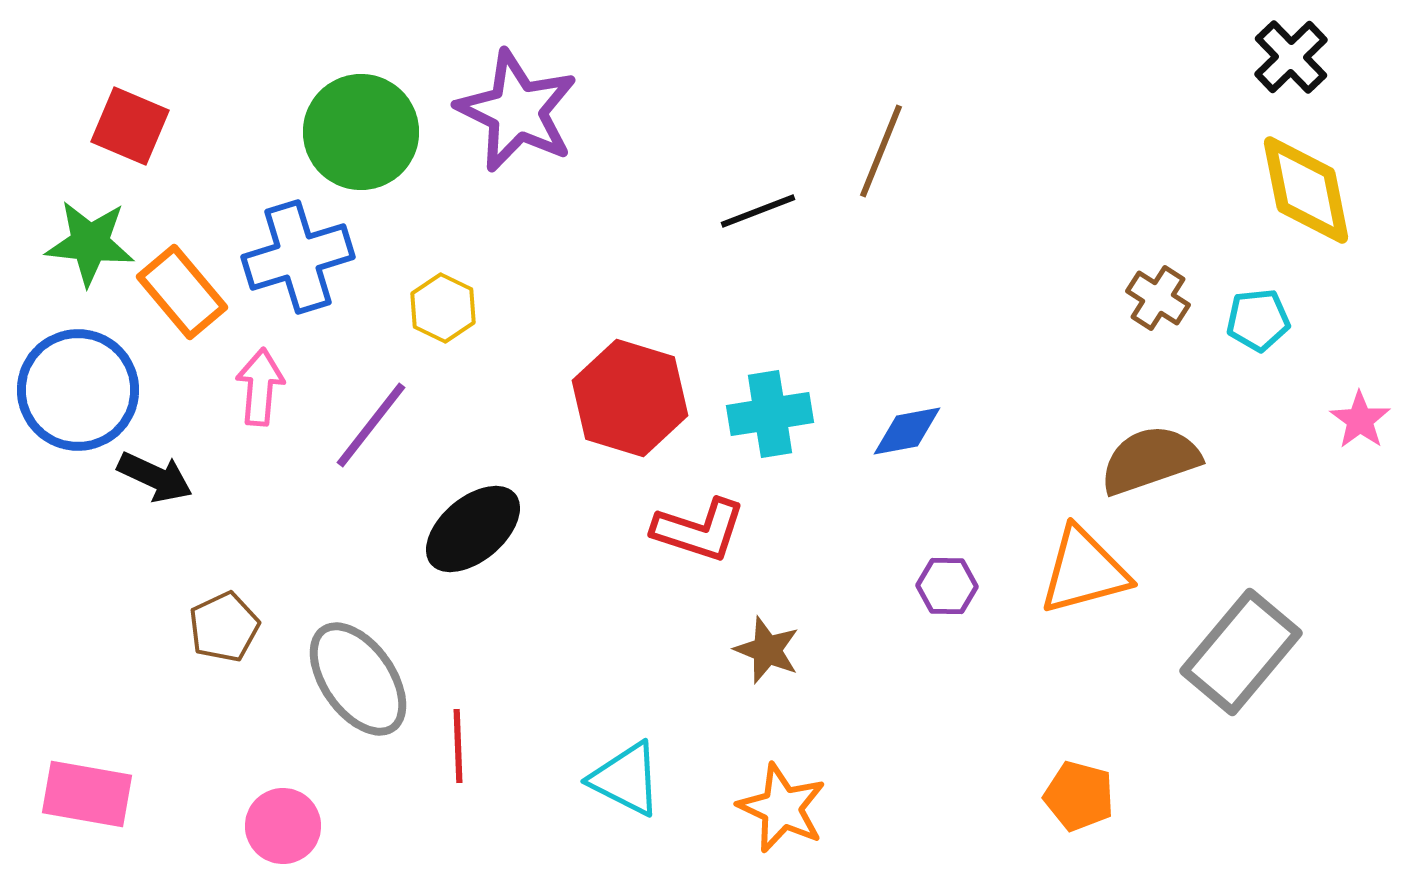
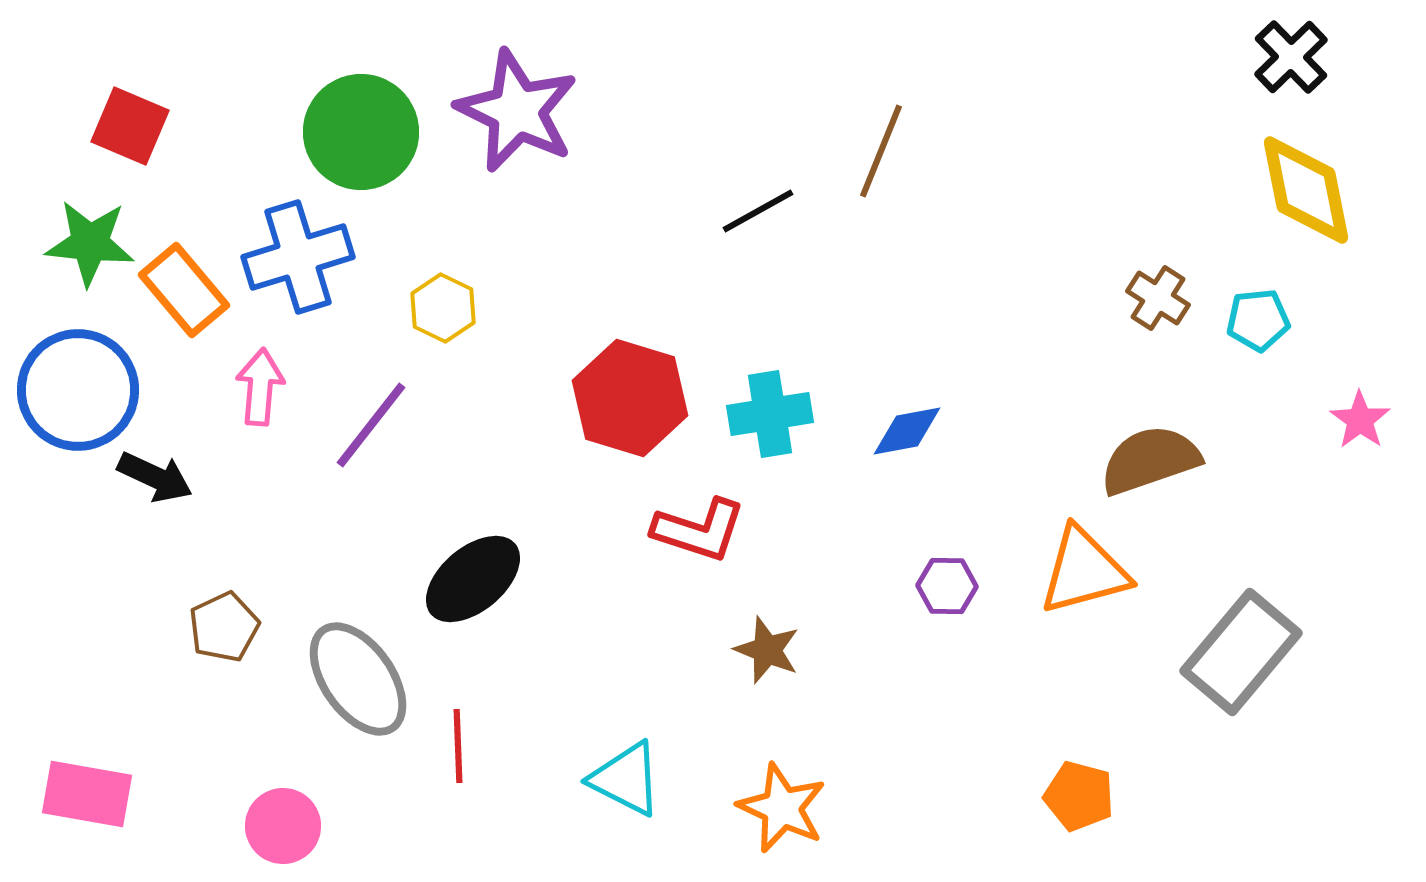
black line: rotated 8 degrees counterclockwise
orange rectangle: moved 2 px right, 2 px up
black ellipse: moved 50 px down
